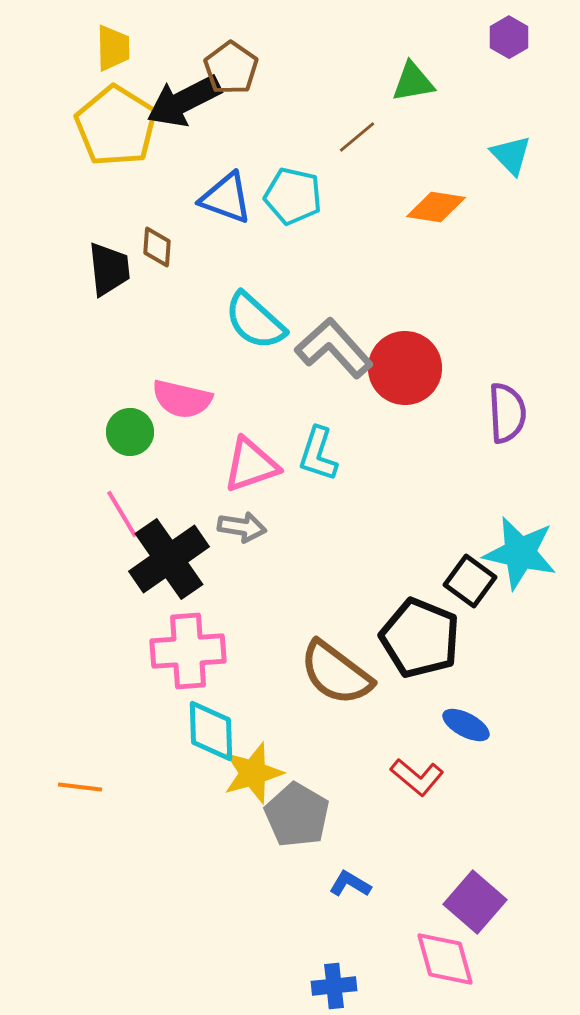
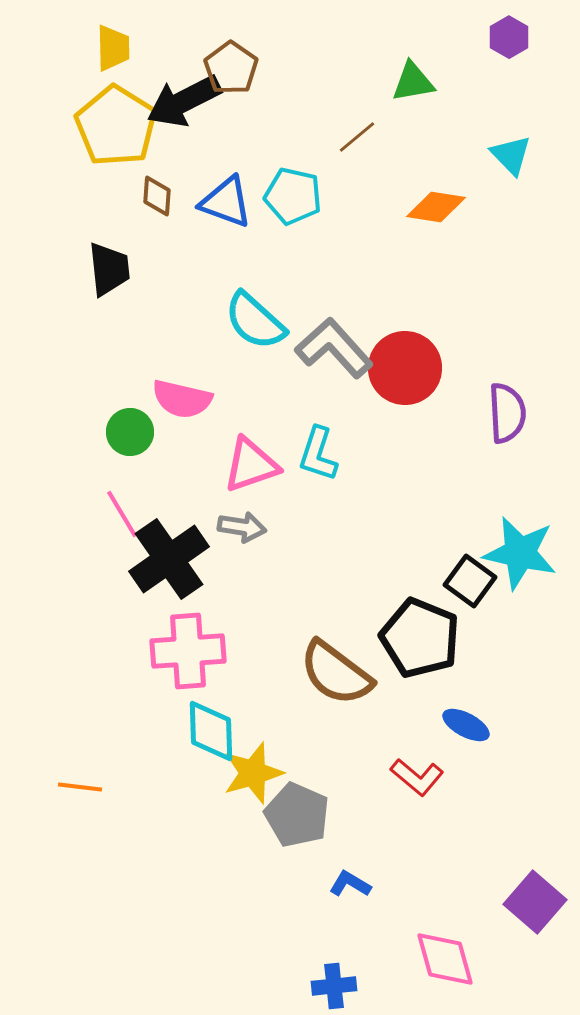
blue triangle: moved 4 px down
brown diamond: moved 51 px up
gray pentagon: rotated 6 degrees counterclockwise
purple square: moved 60 px right
